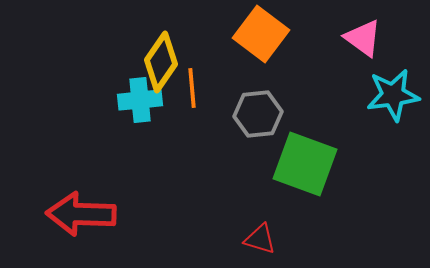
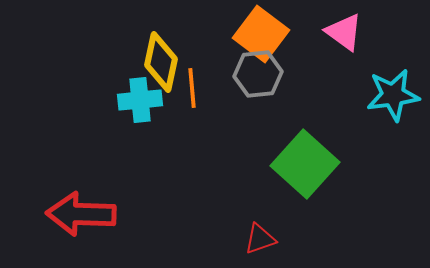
pink triangle: moved 19 px left, 6 px up
yellow diamond: rotated 22 degrees counterclockwise
gray hexagon: moved 40 px up
green square: rotated 22 degrees clockwise
red triangle: rotated 36 degrees counterclockwise
